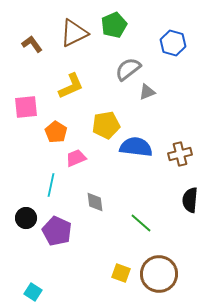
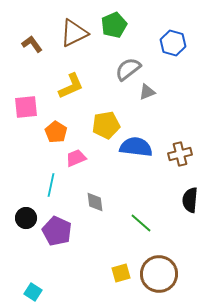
yellow square: rotated 36 degrees counterclockwise
